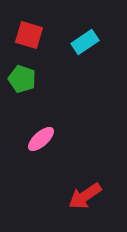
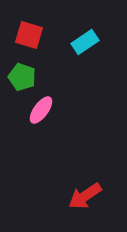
green pentagon: moved 2 px up
pink ellipse: moved 29 px up; rotated 12 degrees counterclockwise
